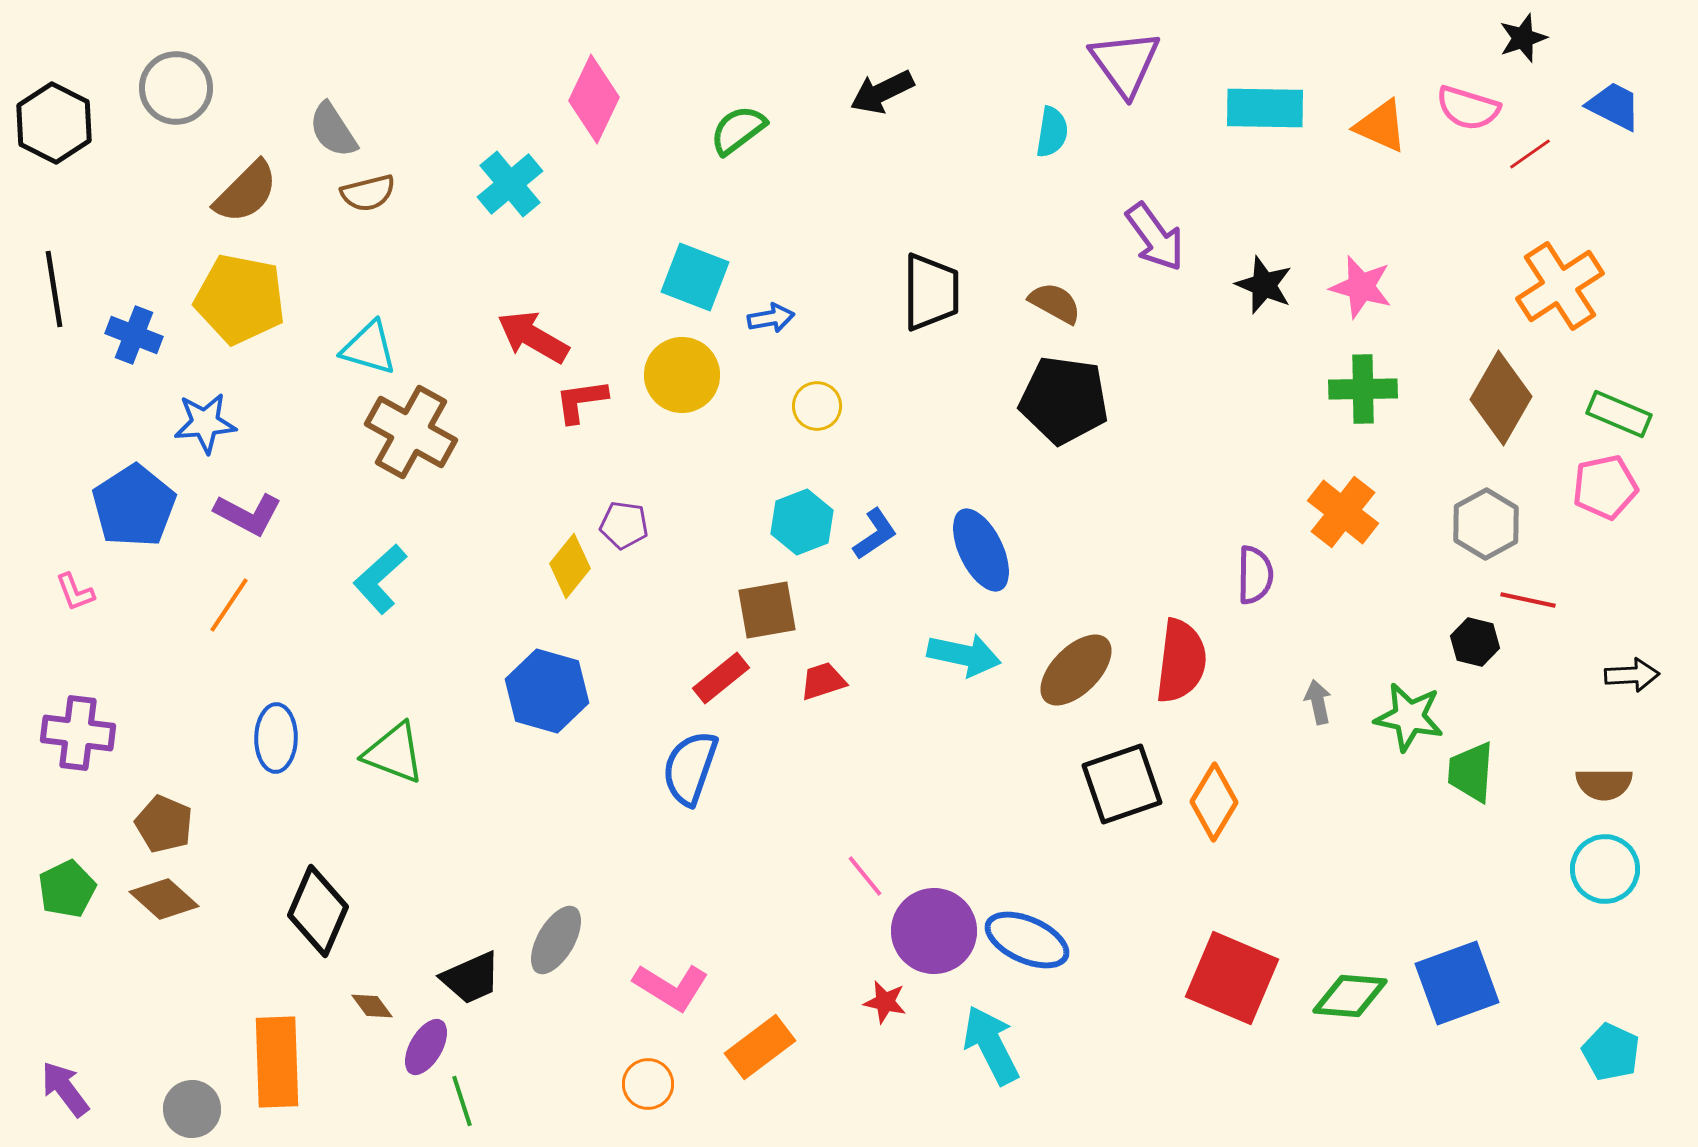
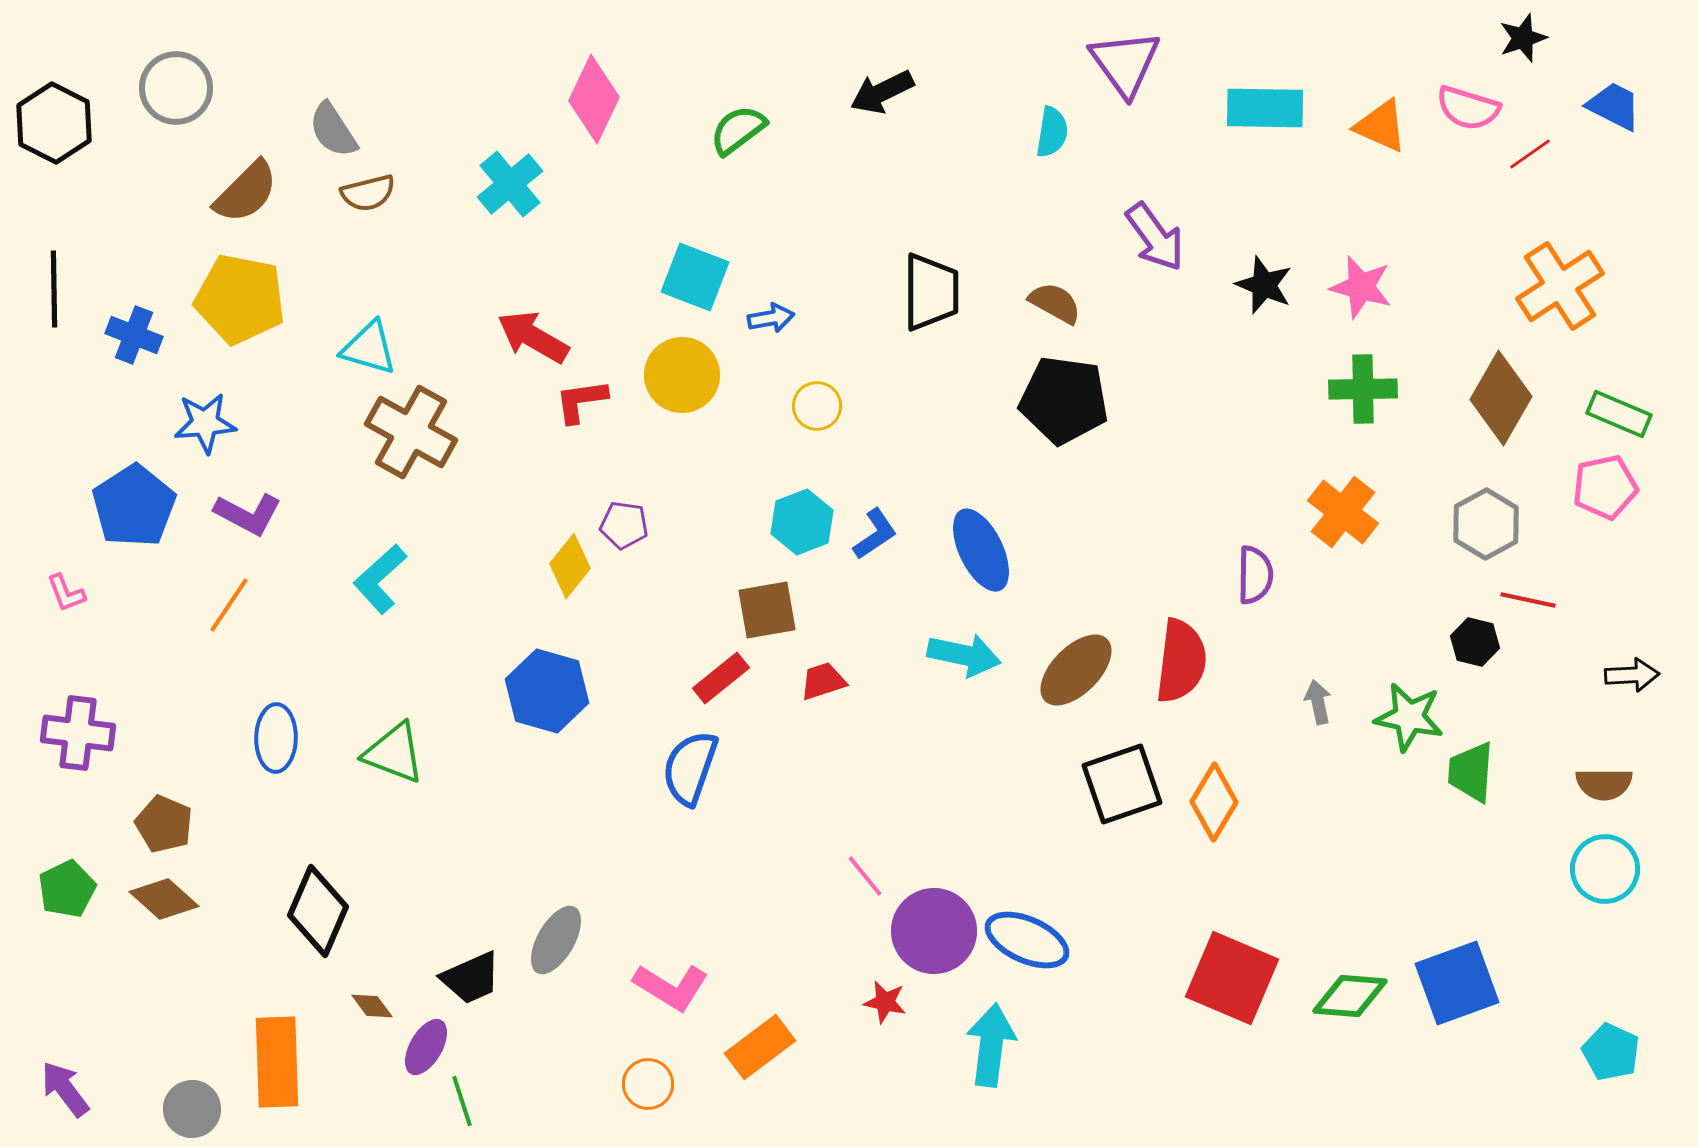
black line at (54, 289): rotated 8 degrees clockwise
pink L-shape at (75, 592): moved 9 px left, 1 px down
cyan arrow at (991, 1045): rotated 34 degrees clockwise
